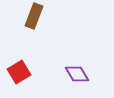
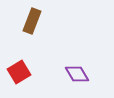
brown rectangle: moved 2 px left, 5 px down
